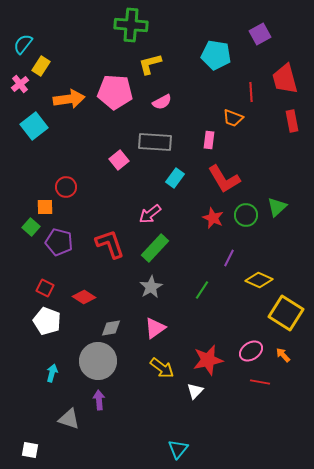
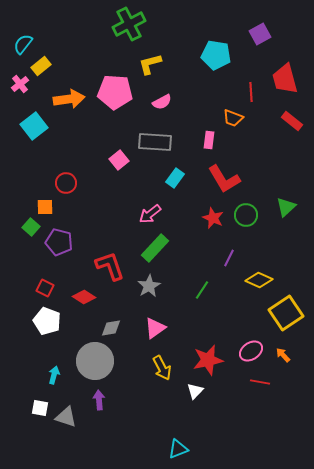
green cross at (131, 25): moved 2 px left, 1 px up; rotated 32 degrees counterclockwise
yellow rectangle at (41, 66): rotated 18 degrees clockwise
red rectangle at (292, 121): rotated 40 degrees counterclockwise
red circle at (66, 187): moved 4 px up
green triangle at (277, 207): moved 9 px right
red L-shape at (110, 244): moved 22 px down
gray star at (151, 287): moved 2 px left, 1 px up
yellow square at (286, 313): rotated 24 degrees clockwise
gray circle at (98, 361): moved 3 px left
yellow arrow at (162, 368): rotated 25 degrees clockwise
cyan arrow at (52, 373): moved 2 px right, 2 px down
gray triangle at (69, 419): moved 3 px left, 2 px up
cyan triangle at (178, 449): rotated 30 degrees clockwise
white square at (30, 450): moved 10 px right, 42 px up
